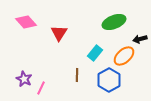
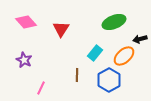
red triangle: moved 2 px right, 4 px up
purple star: moved 19 px up
